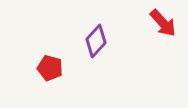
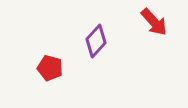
red arrow: moved 9 px left, 1 px up
